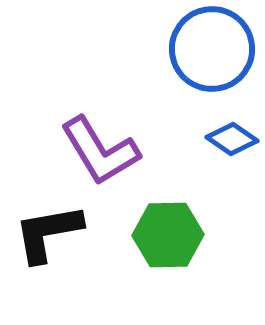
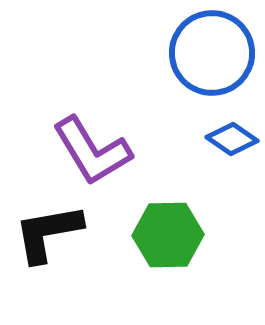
blue circle: moved 4 px down
purple L-shape: moved 8 px left
